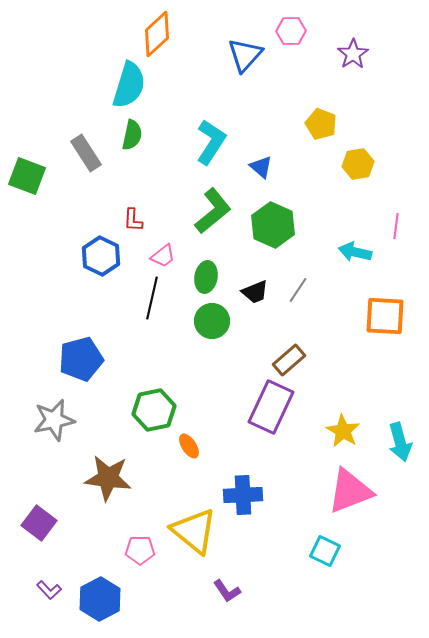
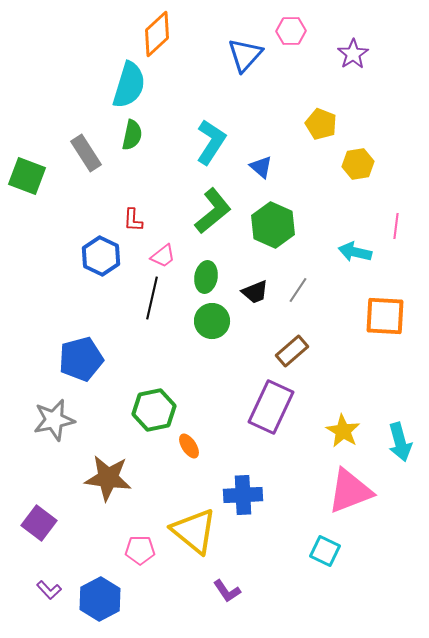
brown rectangle at (289, 360): moved 3 px right, 9 px up
